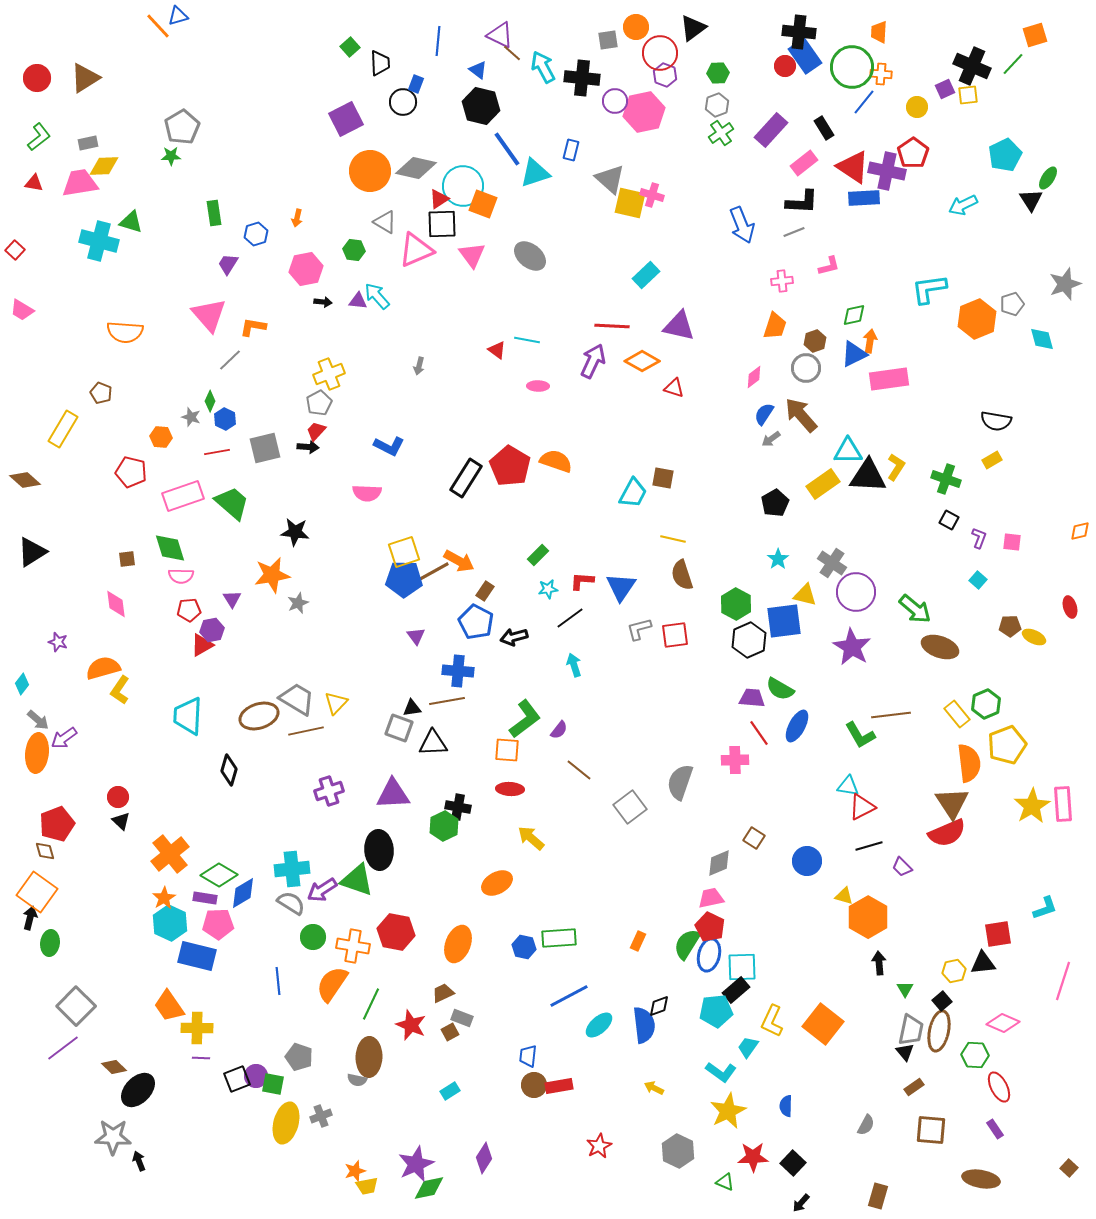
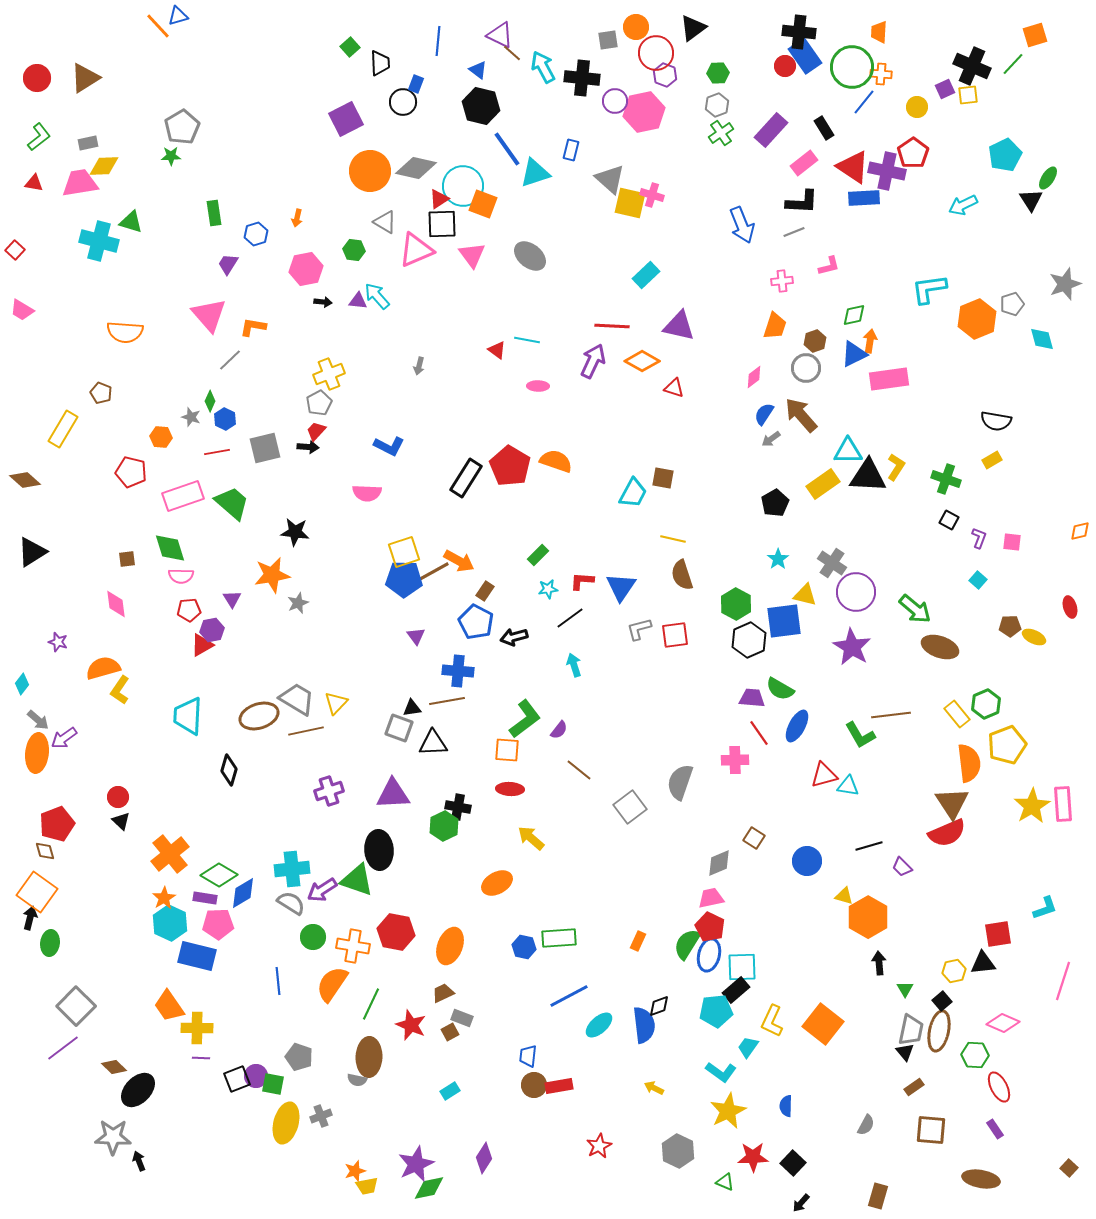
red circle at (660, 53): moved 4 px left
red triangle at (862, 807): moved 38 px left, 32 px up; rotated 12 degrees clockwise
orange ellipse at (458, 944): moved 8 px left, 2 px down
